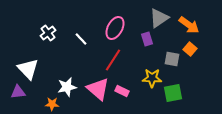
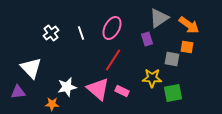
pink ellipse: moved 3 px left
white cross: moved 3 px right
white line: moved 6 px up; rotated 24 degrees clockwise
orange square: moved 3 px left, 2 px up; rotated 32 degrees counterclockwise
white triangle: moved 3 px right, 1 px up
